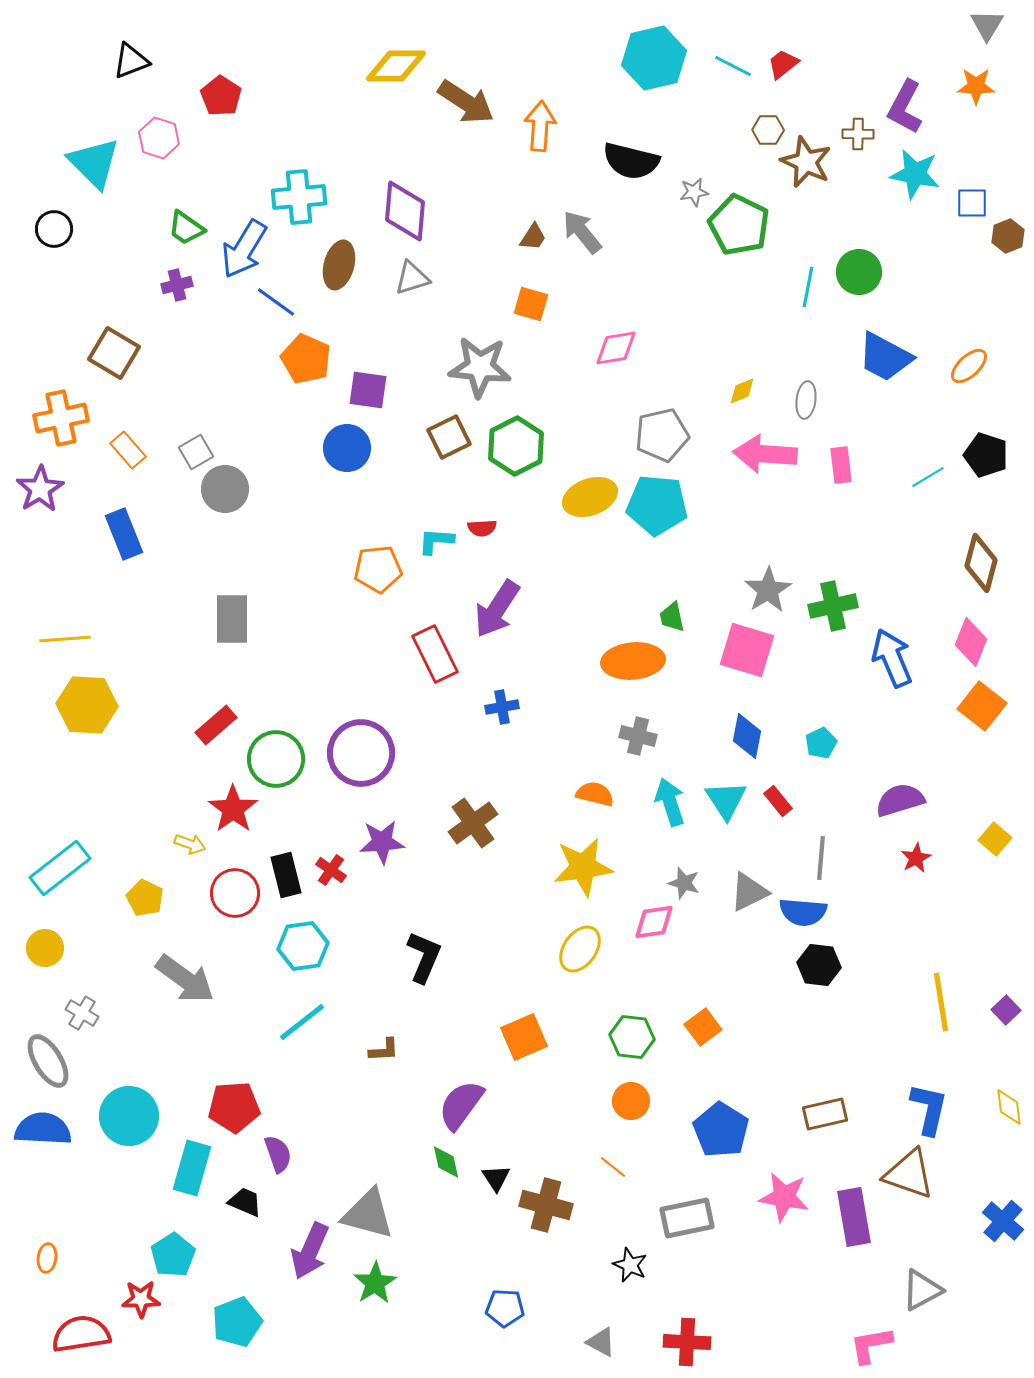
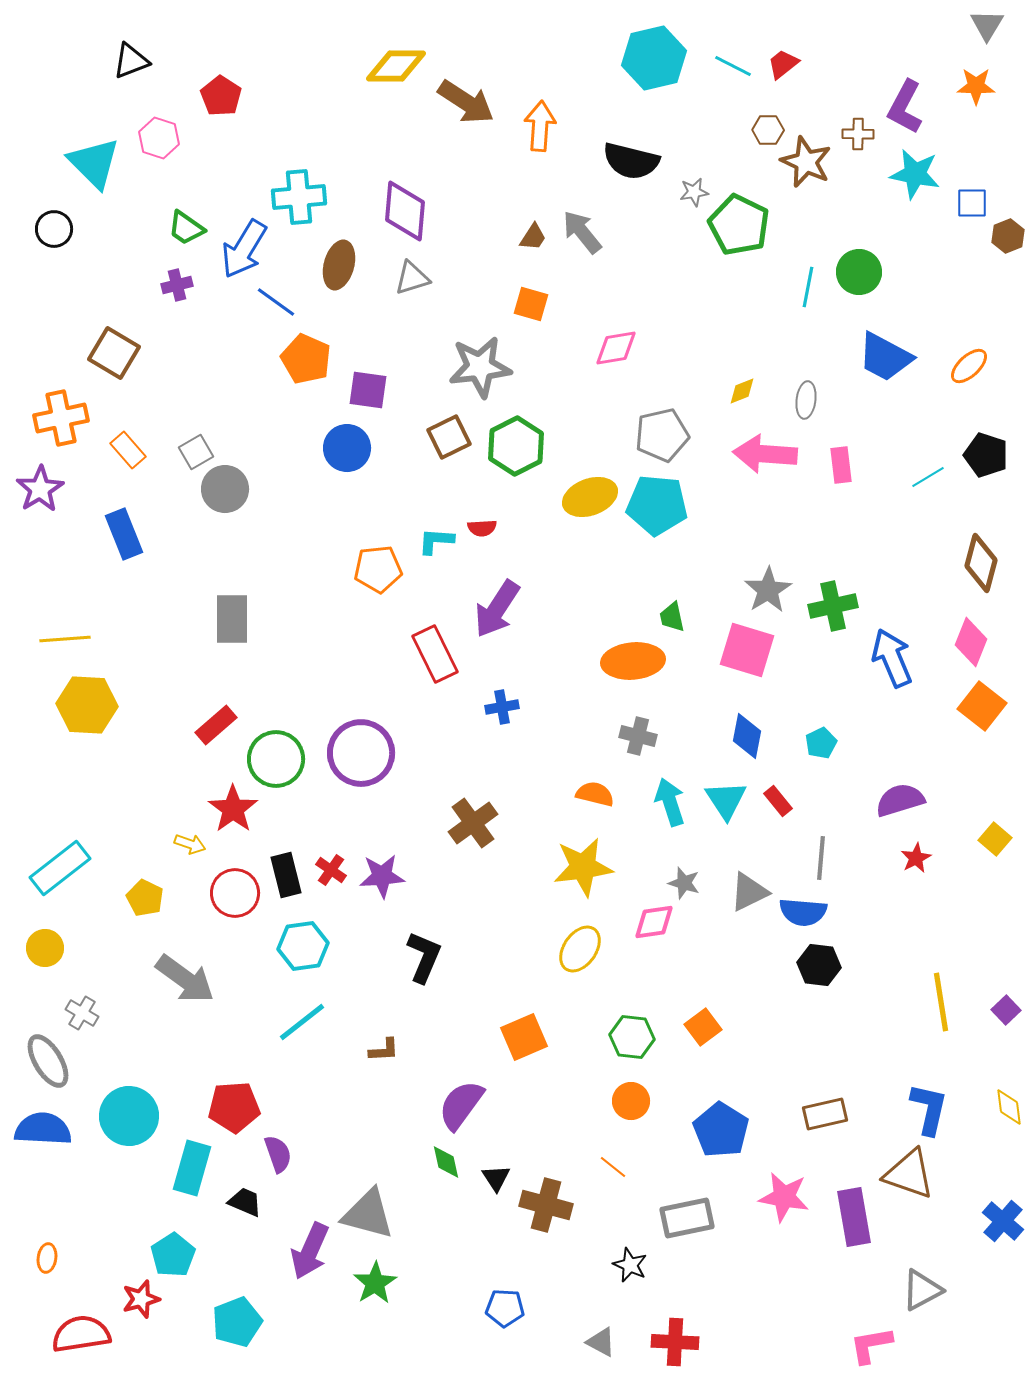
gray star at (480, 367): rotated 12 degrees counterclockwise
purple star at (382, 842): moved 34 px down
red star at (141, 1299): rotated 15 degrees counterclockwise
red cross at (687, 1342): moved 12 px left
